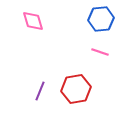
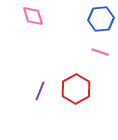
pink diamond: moved 5 px up
red hexagon: rotated 20 degrees counterclockwise
